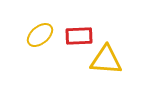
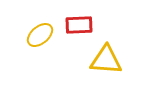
red rectangle: moved 11 px up
